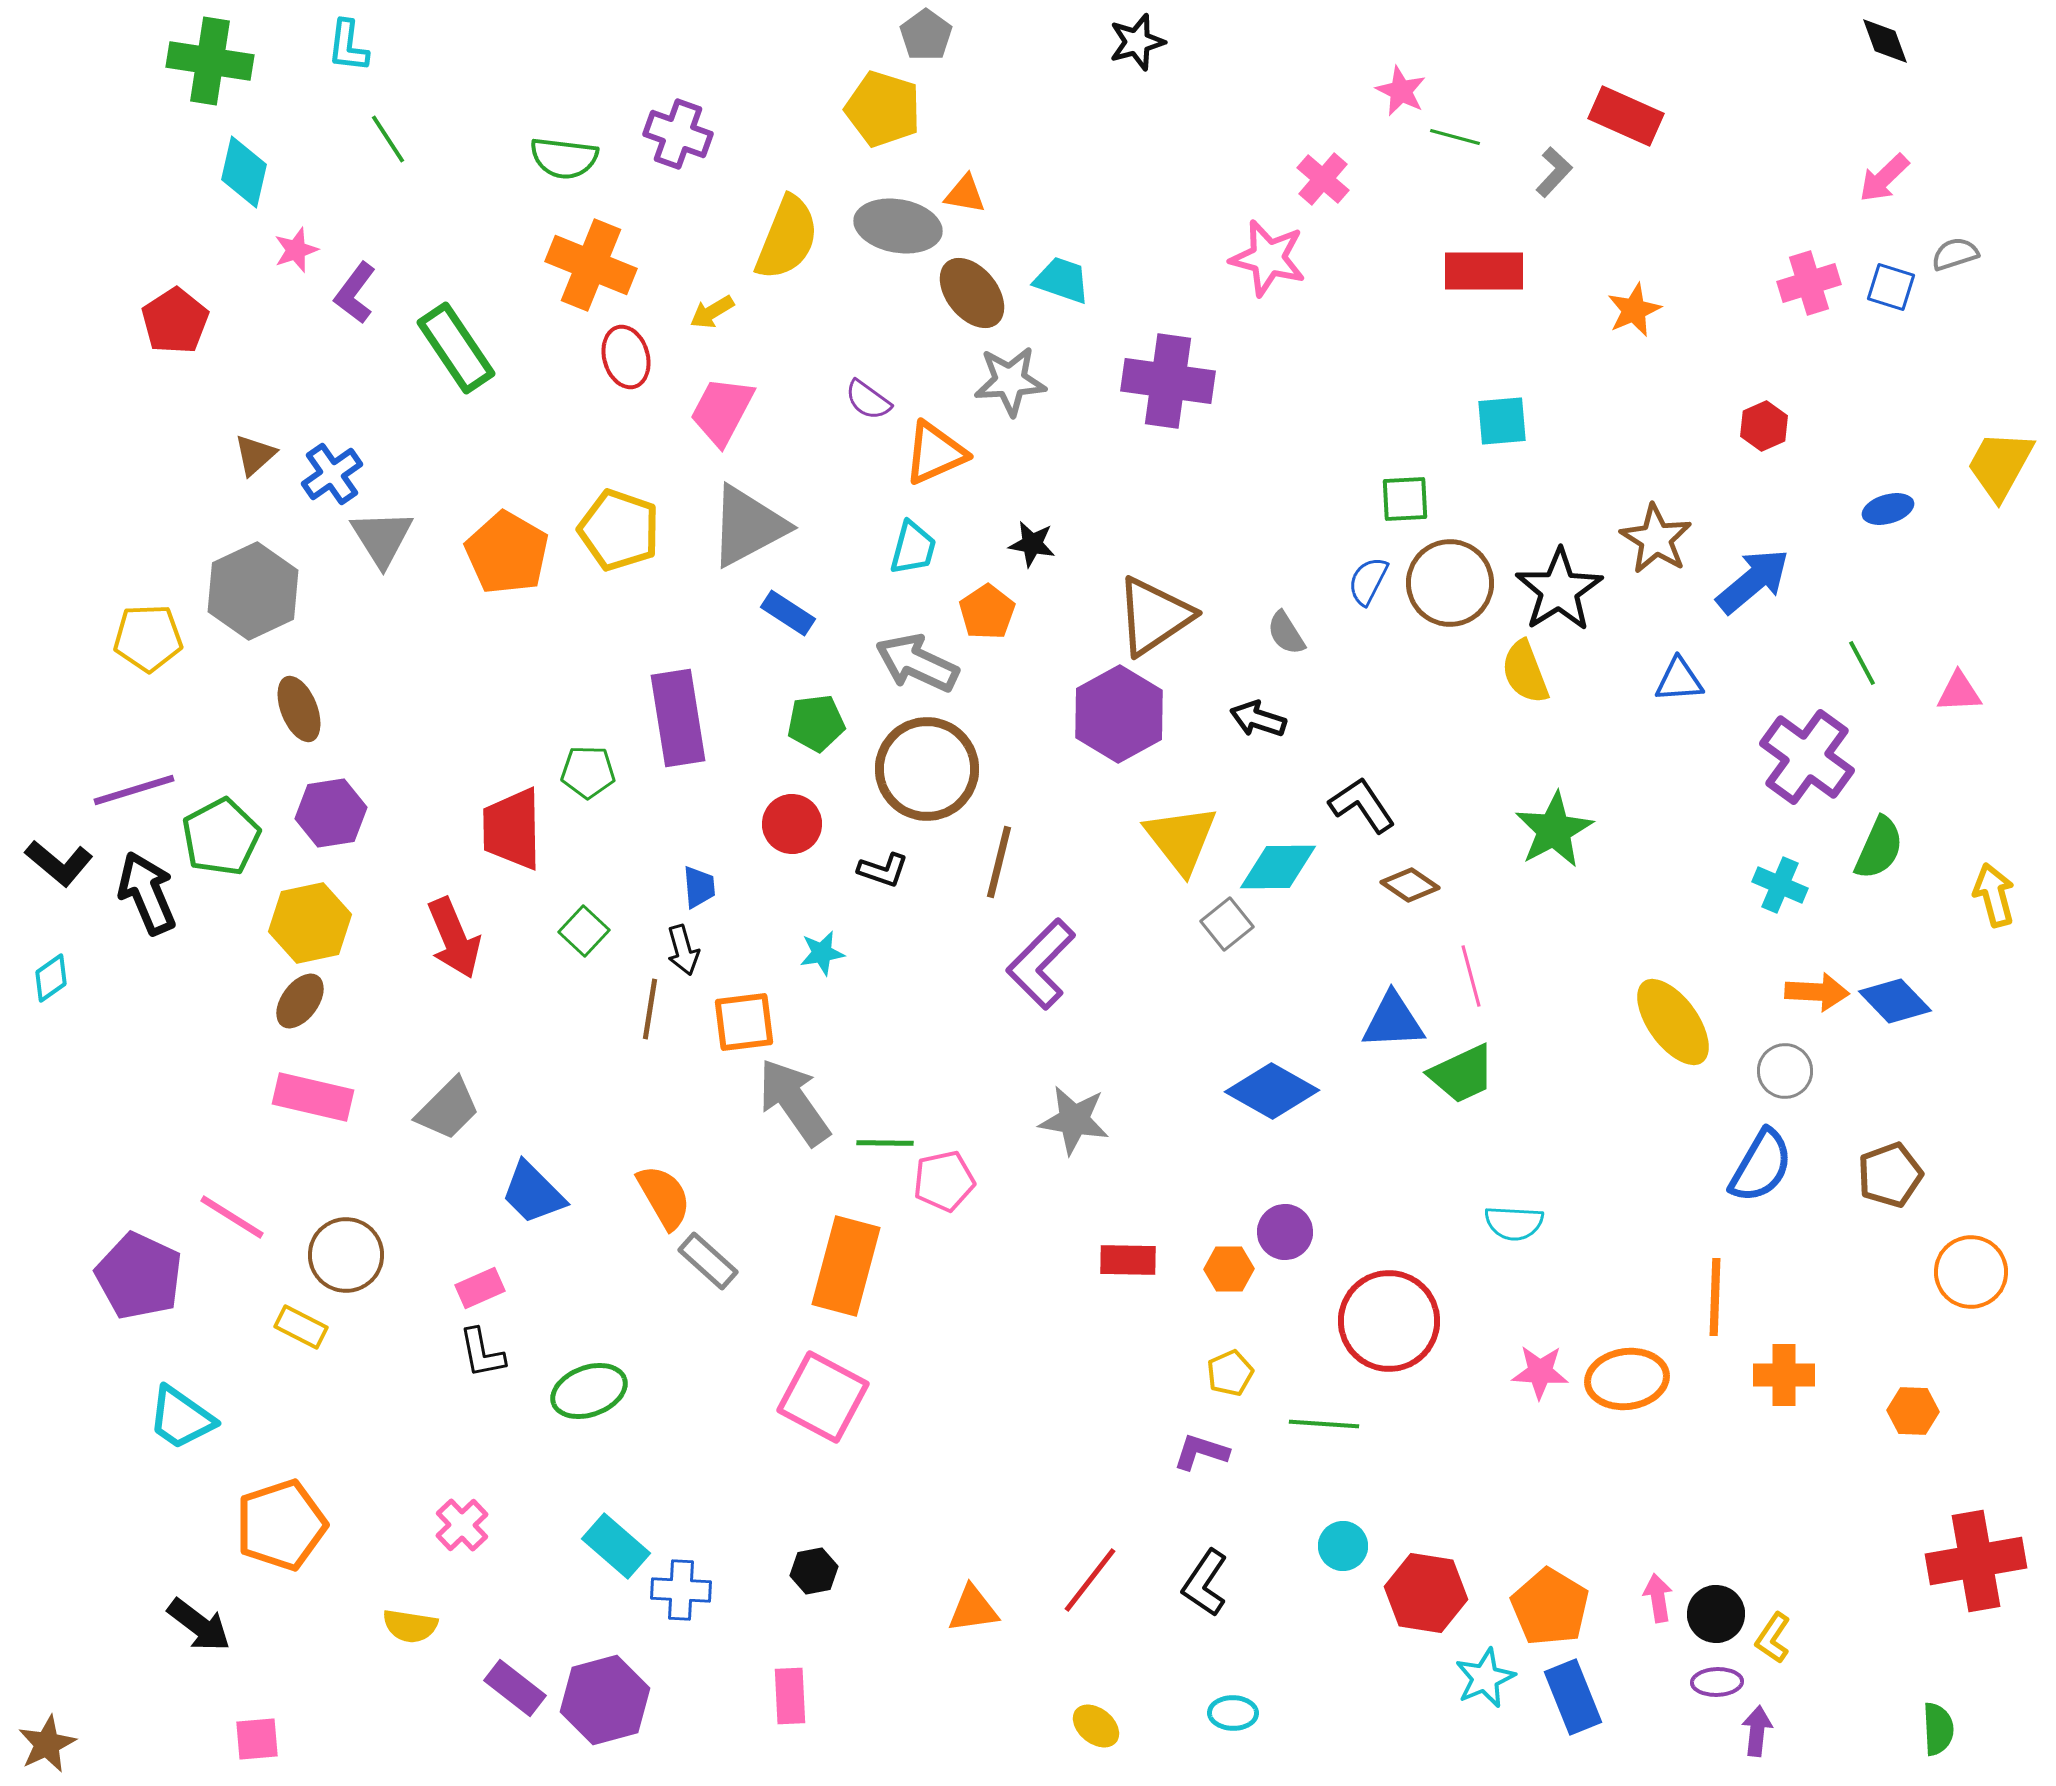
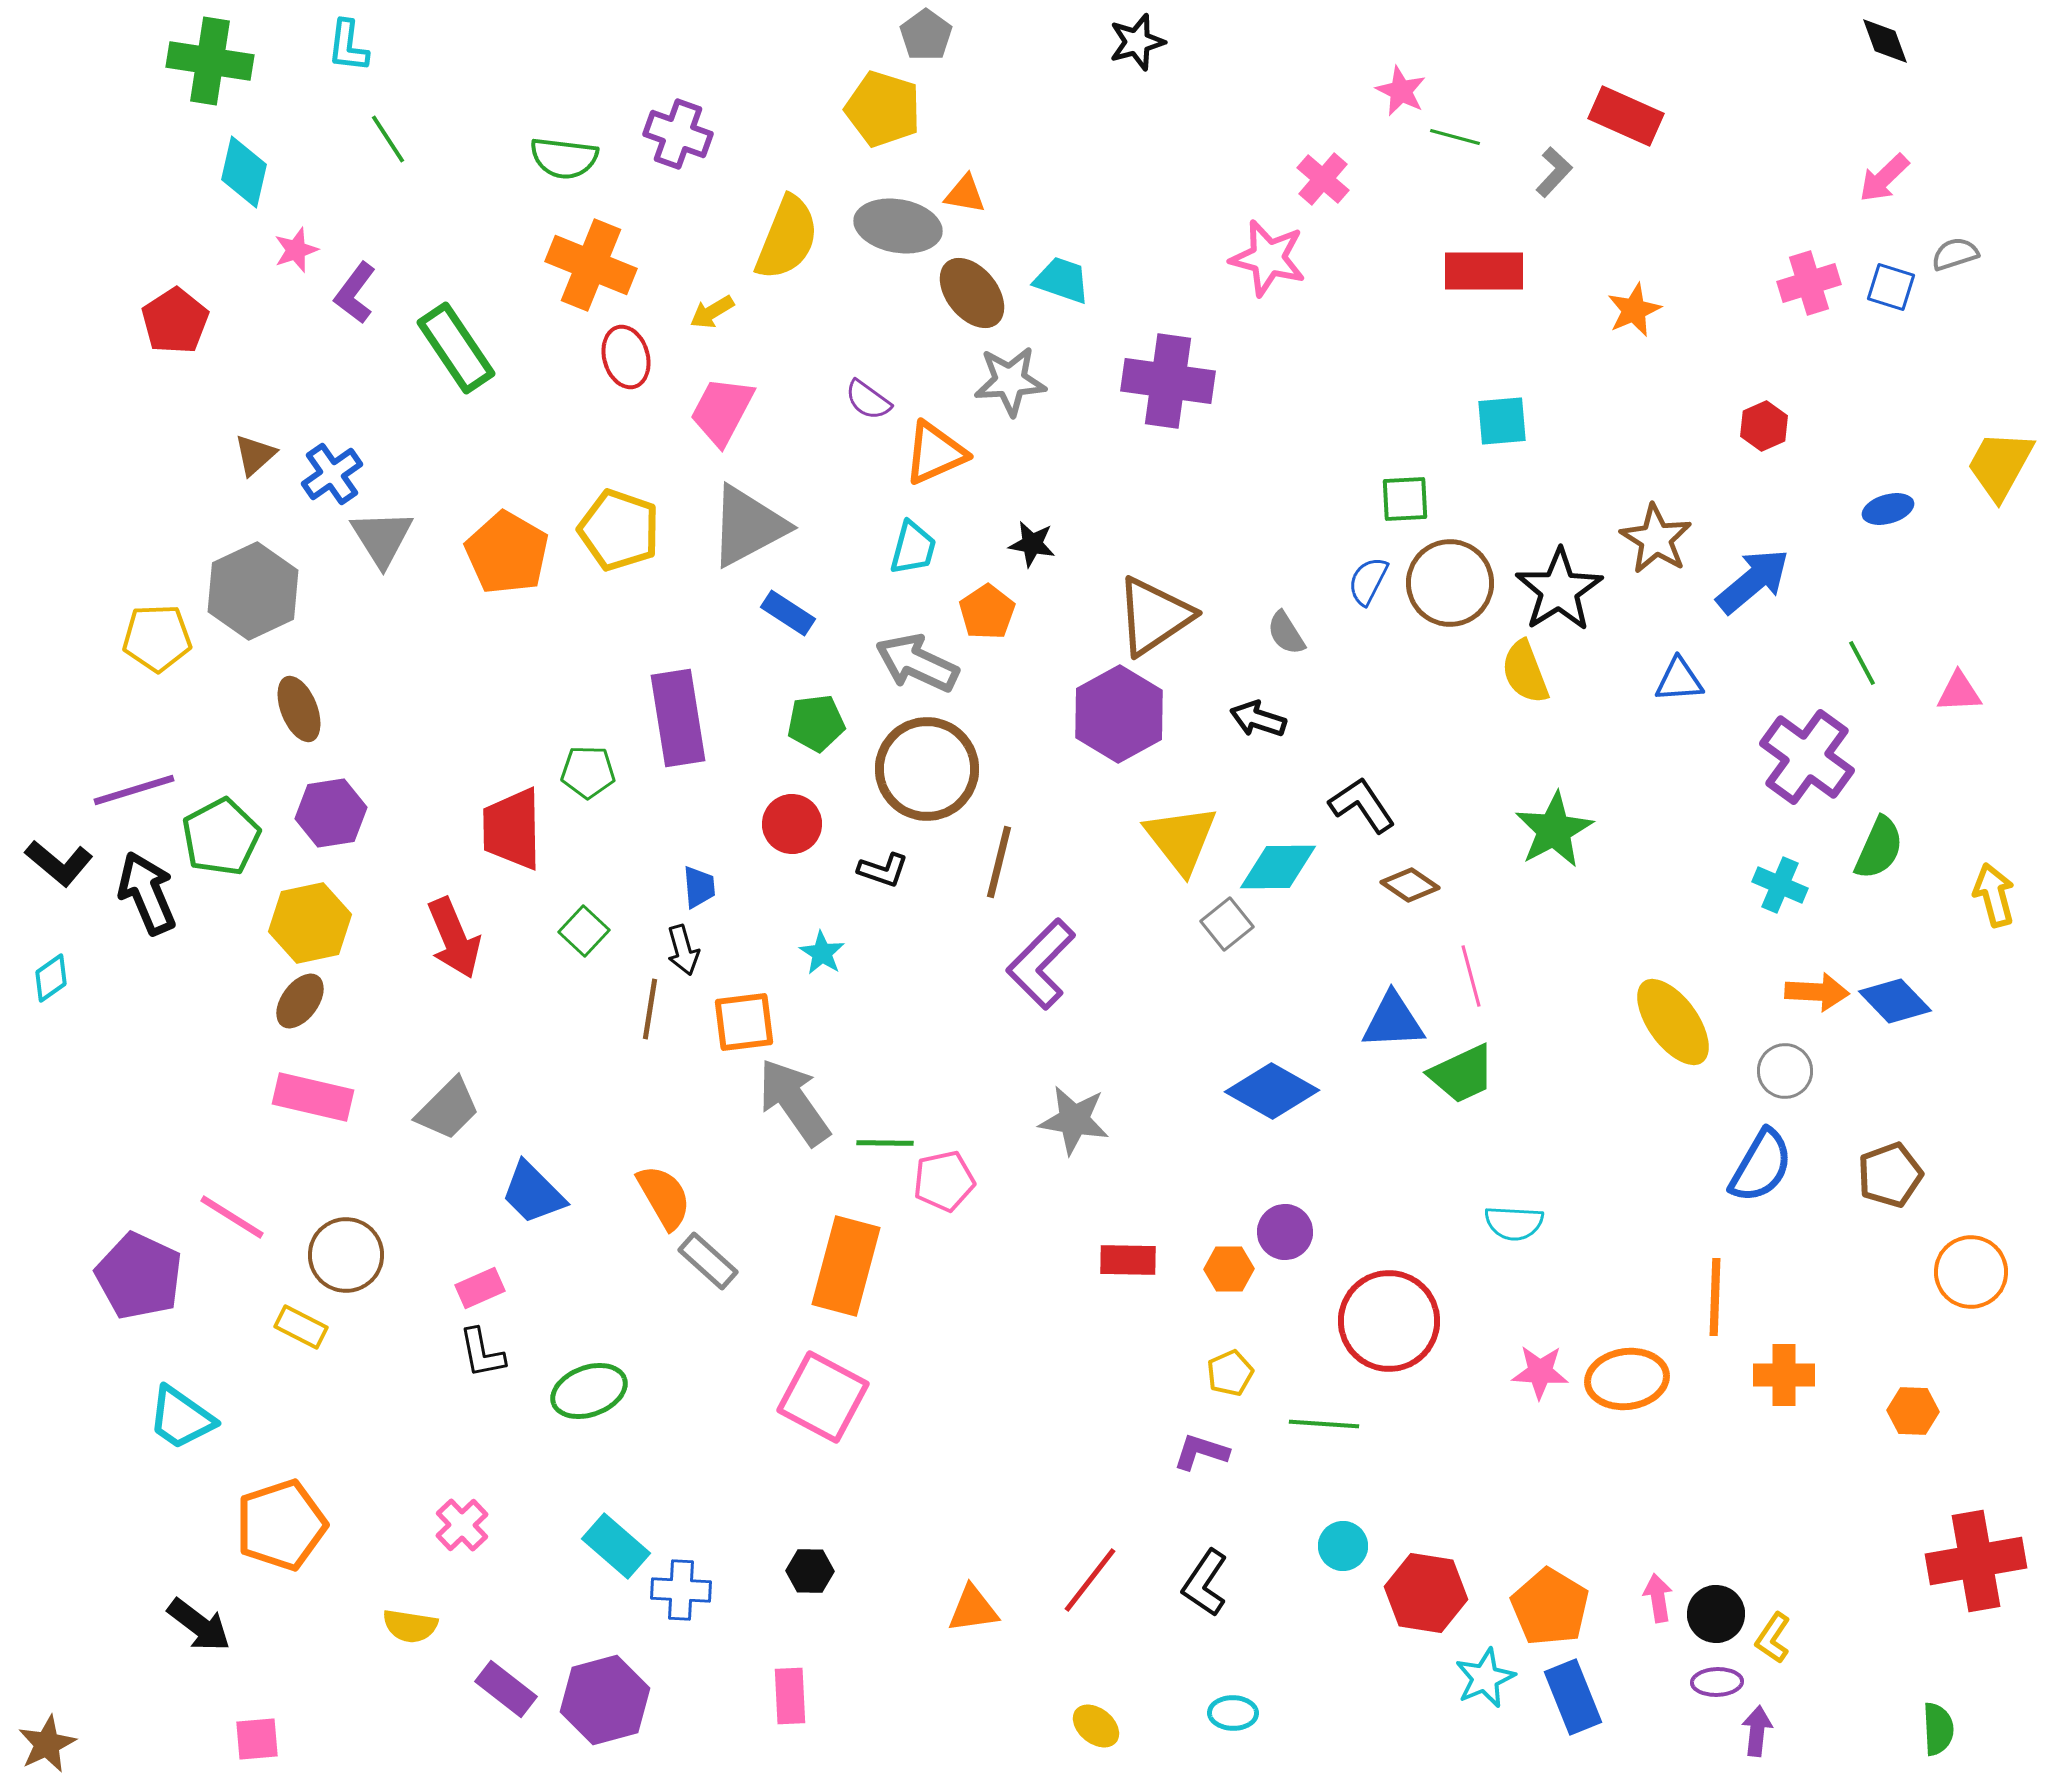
yellow pentagon at (148, 638): moved 9 px right
cyan star at (822, 953): rotated 30 degrees counterclockwise
black hexagon at (814, 1571): moved 4 px left; rotated 12 degrees clockwise
purple rectangle at (515, 1688): moved 9 px left, 1 px down
